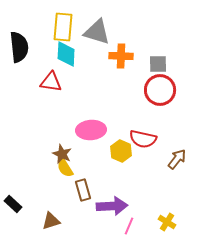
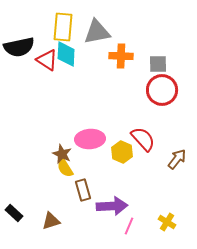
gray triangle: rotated 28 degrees counterclockwise
black semicircle: rotated 84 degrees clockwise
red triangle: moved 4 px left, 22 px up; rotated 25 degrees clockwise
red circle: moved 2 px right
pink ellipse: moved 1 px left, 9 px down
red semicircle: rotated 144 degrees counterclockwise
yellow hexagon: moved 1 px right, 1 px down
black rectangle: moved 1 px right, 9 px down
